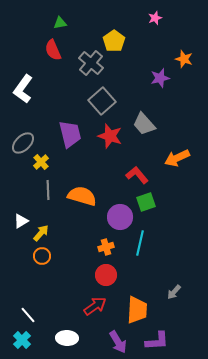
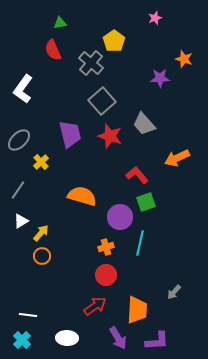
purple star: rotated 12 degrees clockwise
gray ellipse: moved 4 px left, 3 px up
gray line: moved 30 px left; rotated 36 degrees clockwise
white line: rotated 42 degrees counterclockwise
purple arrow: moved 4 px up
